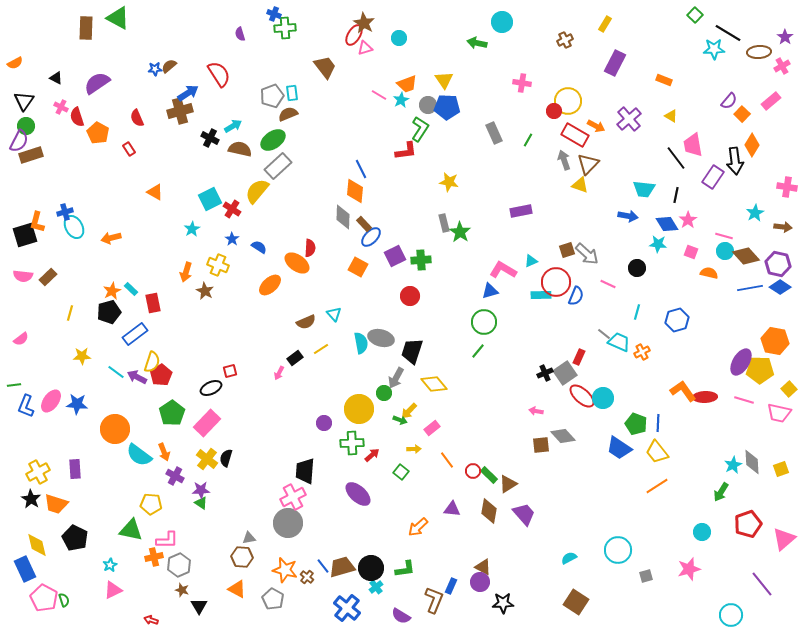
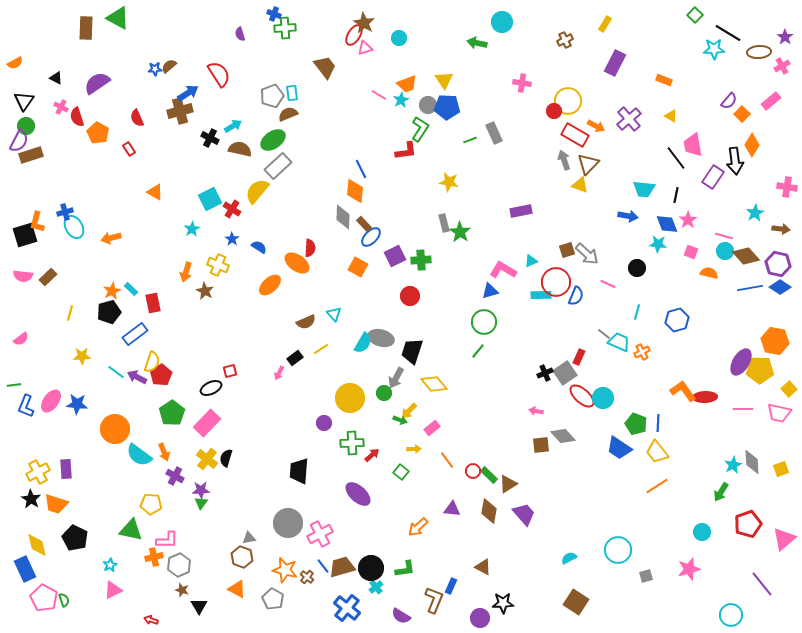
green line at (528, 140): moved 58 px left; rotated 40 degrees clockwise
blue diamond at (667, 224): rotated 10 degrees clockwise
brown arrow at (783, 227): moved 2 px left, 2 px down
cyan semicircle at (361, 343): moved 2 px right; rotated 40 degrees clockwise
pink line at (744, 400): moved 1 px left, 9 px down; rotated 18 degrees counterclockwise
yellow circle at (359, 409): moved 9 px left, 11 px up
purple rectangle at (75, 469): moved 9 px left
black trapezoid at (305, 471): moved 6 px left
pink cross at (293, 497): moved 27 px right, 37 px down
green triangle at (201, 503): rotated 32 degrees clockwise
brown hexagon at (242, 557): rotated 15 degrees clockwise
purple circle at (480, 582): moved 36 px down
